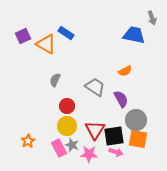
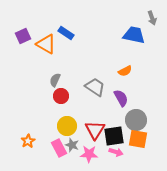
purple semicircle: moved 1 px up
red circle: moved 6 px left, 10 px up
